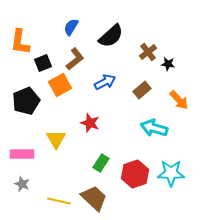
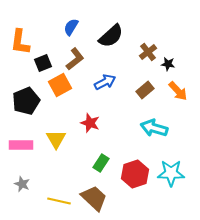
brown rectangle: moved 3 px right
orange arrow: moved 1 px left, 9 px up
pink rectangle: moved 1 px left, 9 px up
